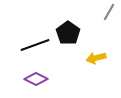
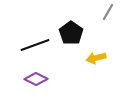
gray line: moved 1 px left
black pentagon: moved 3 px right
